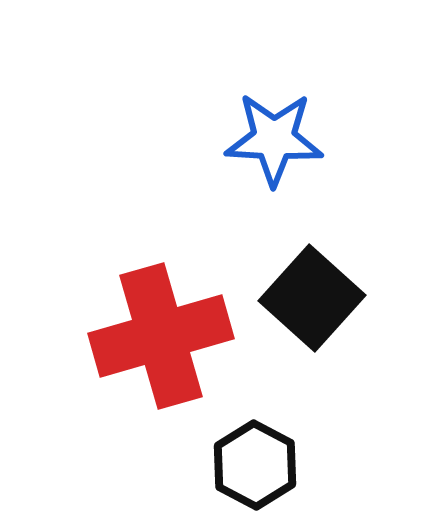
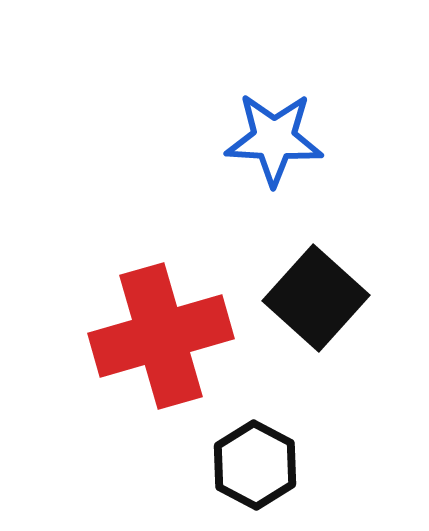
black square: moved 4 px right
